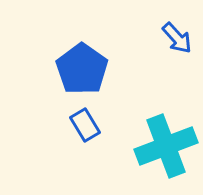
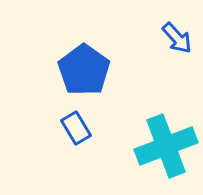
blue pentagon: moved 2 px right, 1 px down
blue rectangle: moved 9 px left, 3 px down
